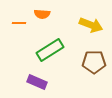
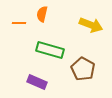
orange semicircle: rotated 98 degrees clockwise
green rectangle: rotated 48 degrees clockwise
brown pentagon: moved 11 px left, 7 px down; rotated 30 degrees clockwise
